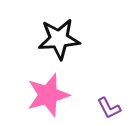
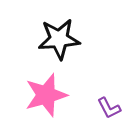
pink star: moved 2 px left
